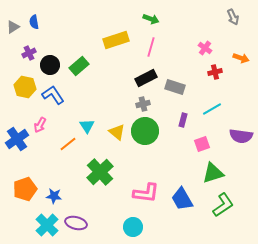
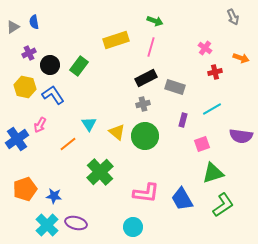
green arrow: moved 4 px right, 2 px down
green rectangle: rotated 12 degrees counterclockwise
cyan triangle: moved 2 px right, 2 px up
green circle: moved 5 px down
